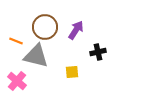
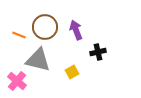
purple arrow: rotated 54 degrees counterclockwise
orange line: moved 3 px right, 6 px up
gray triangle: moved 2 px right, 4 px down
yellow square: rotated 24 degrees counterclockwise
